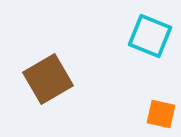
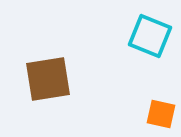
brown square: rotated 21 degrees clockwise
